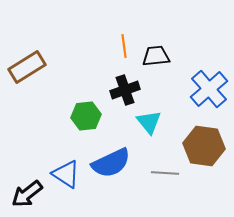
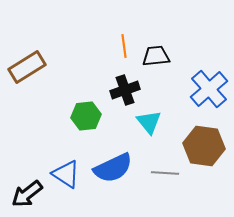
blue semicircle: moved 2 px right, 5 px down
